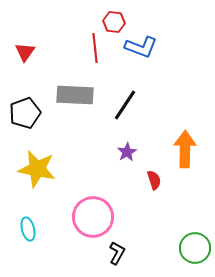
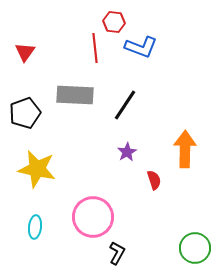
cyan ellipse: moved 7 px right, 2 px up; rotated 20 degrees clockwise
